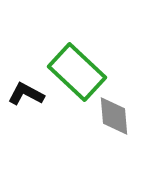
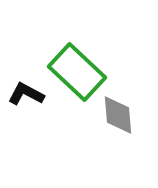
gray diamond: moved 4 px right, 1 px up
